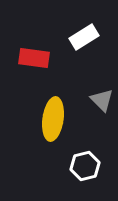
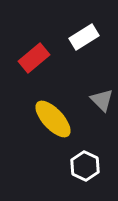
red rectangle: rotated 48 degrees counterclockwise
yellow ellipse: rotated 51 degrees counterclockwise
white hexagon: rotated 20 degrees counterclockwise
